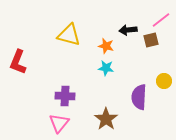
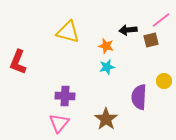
yellow triangle: moved 1 px left, 3 px up
cyan star: moved 1 px right, 1 px up; rotated 21 degrees counterclockwise
